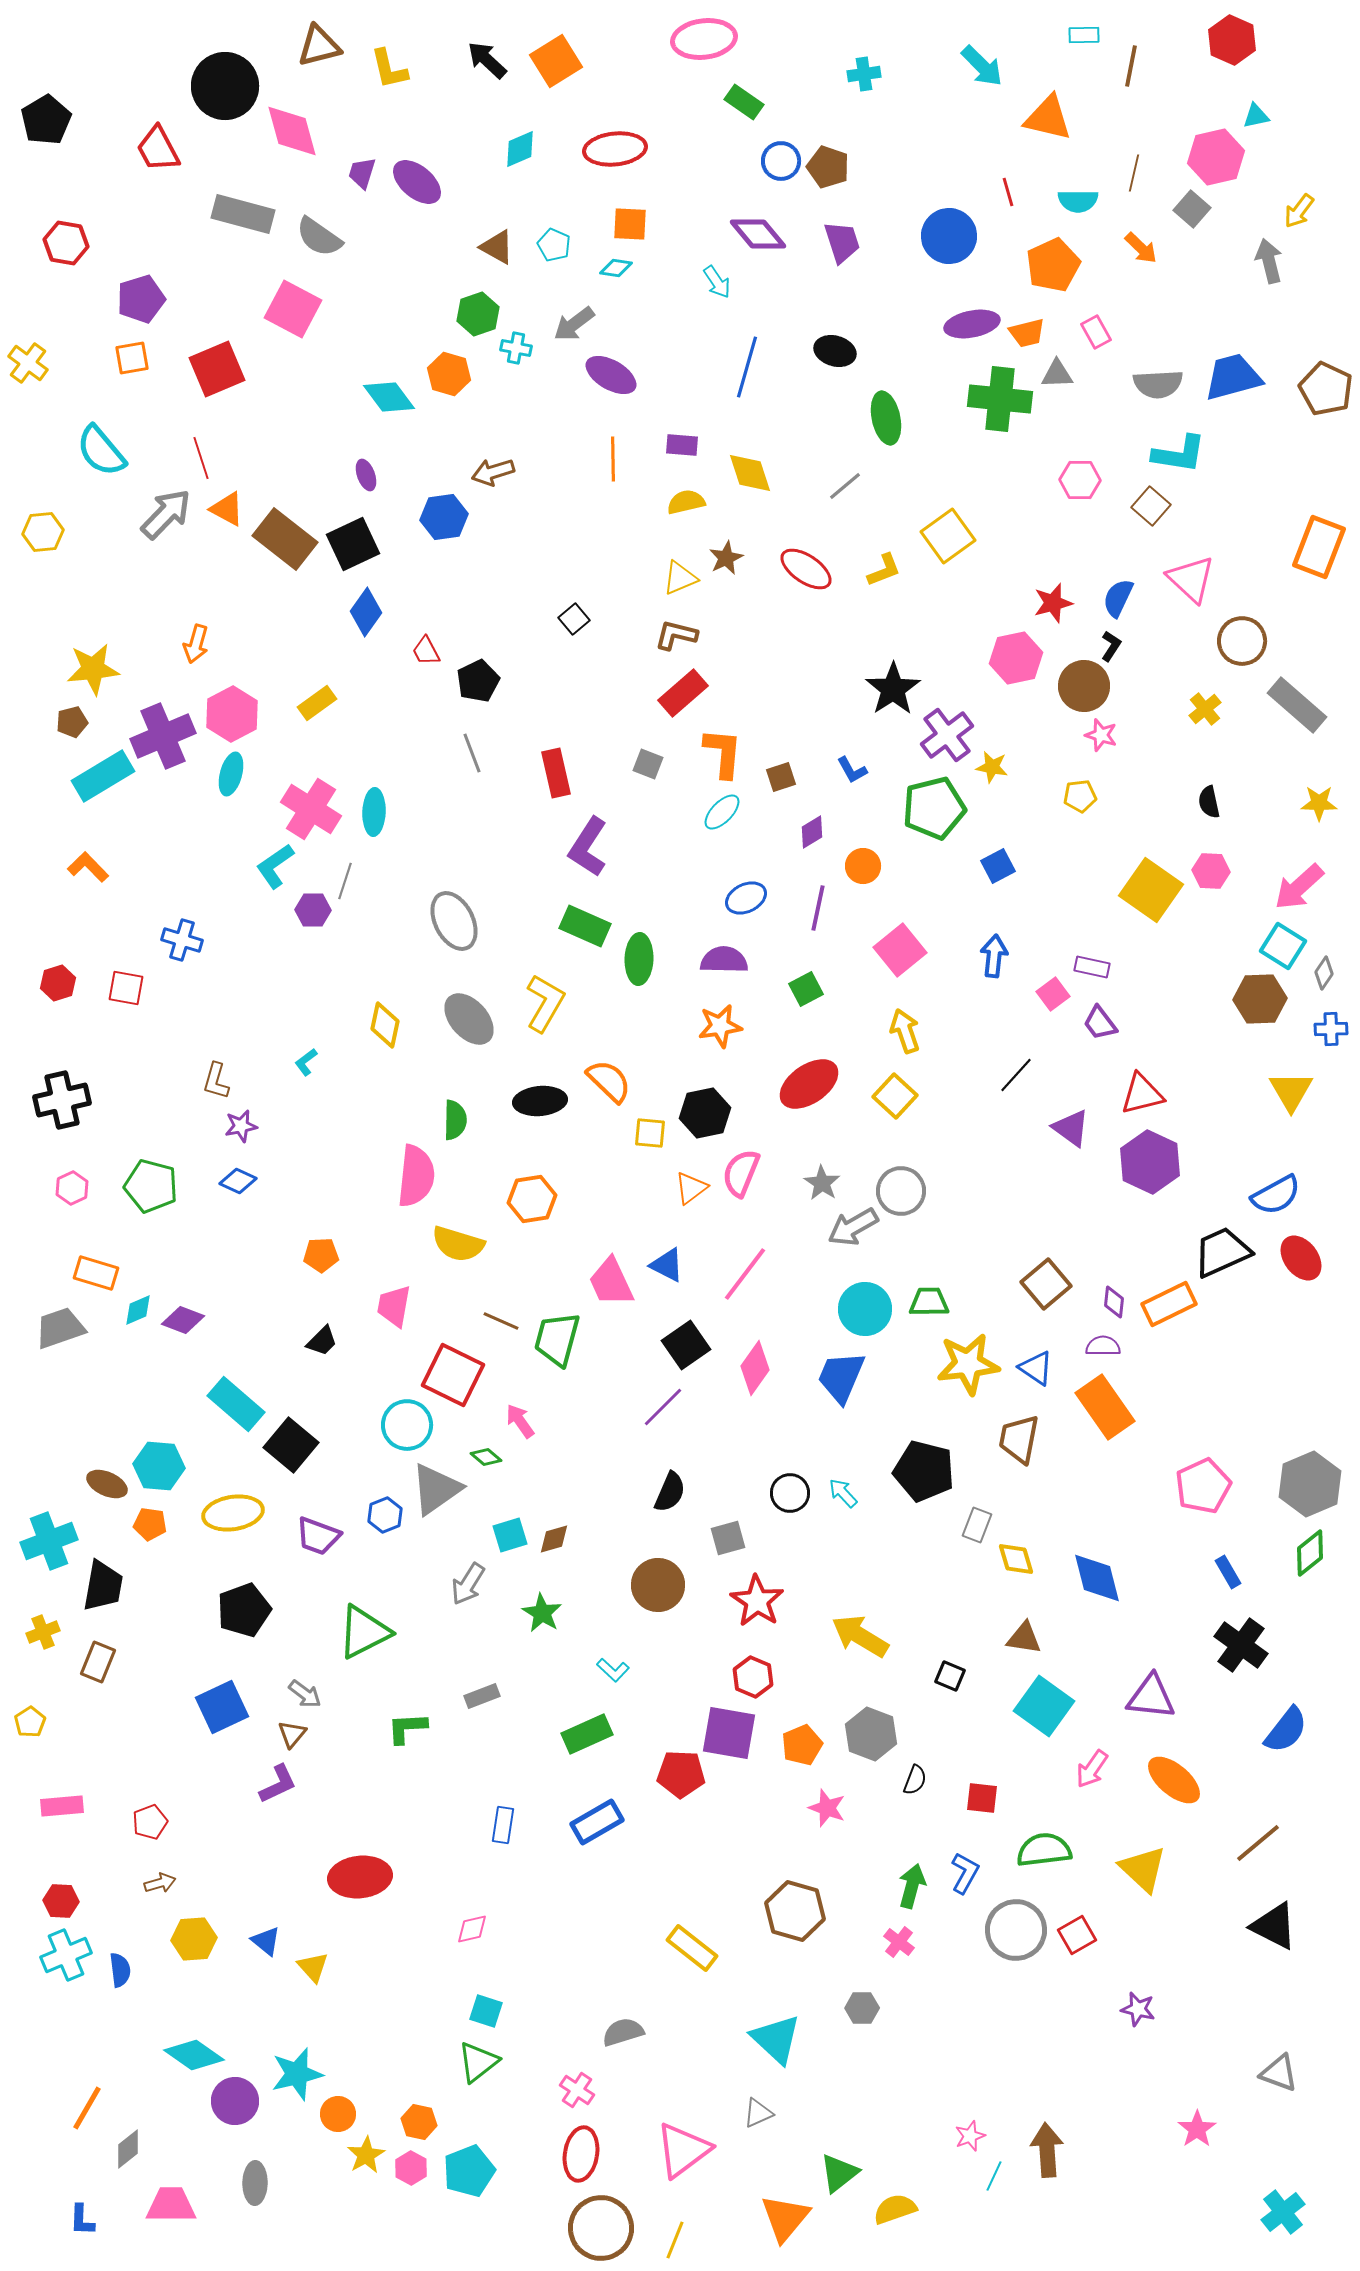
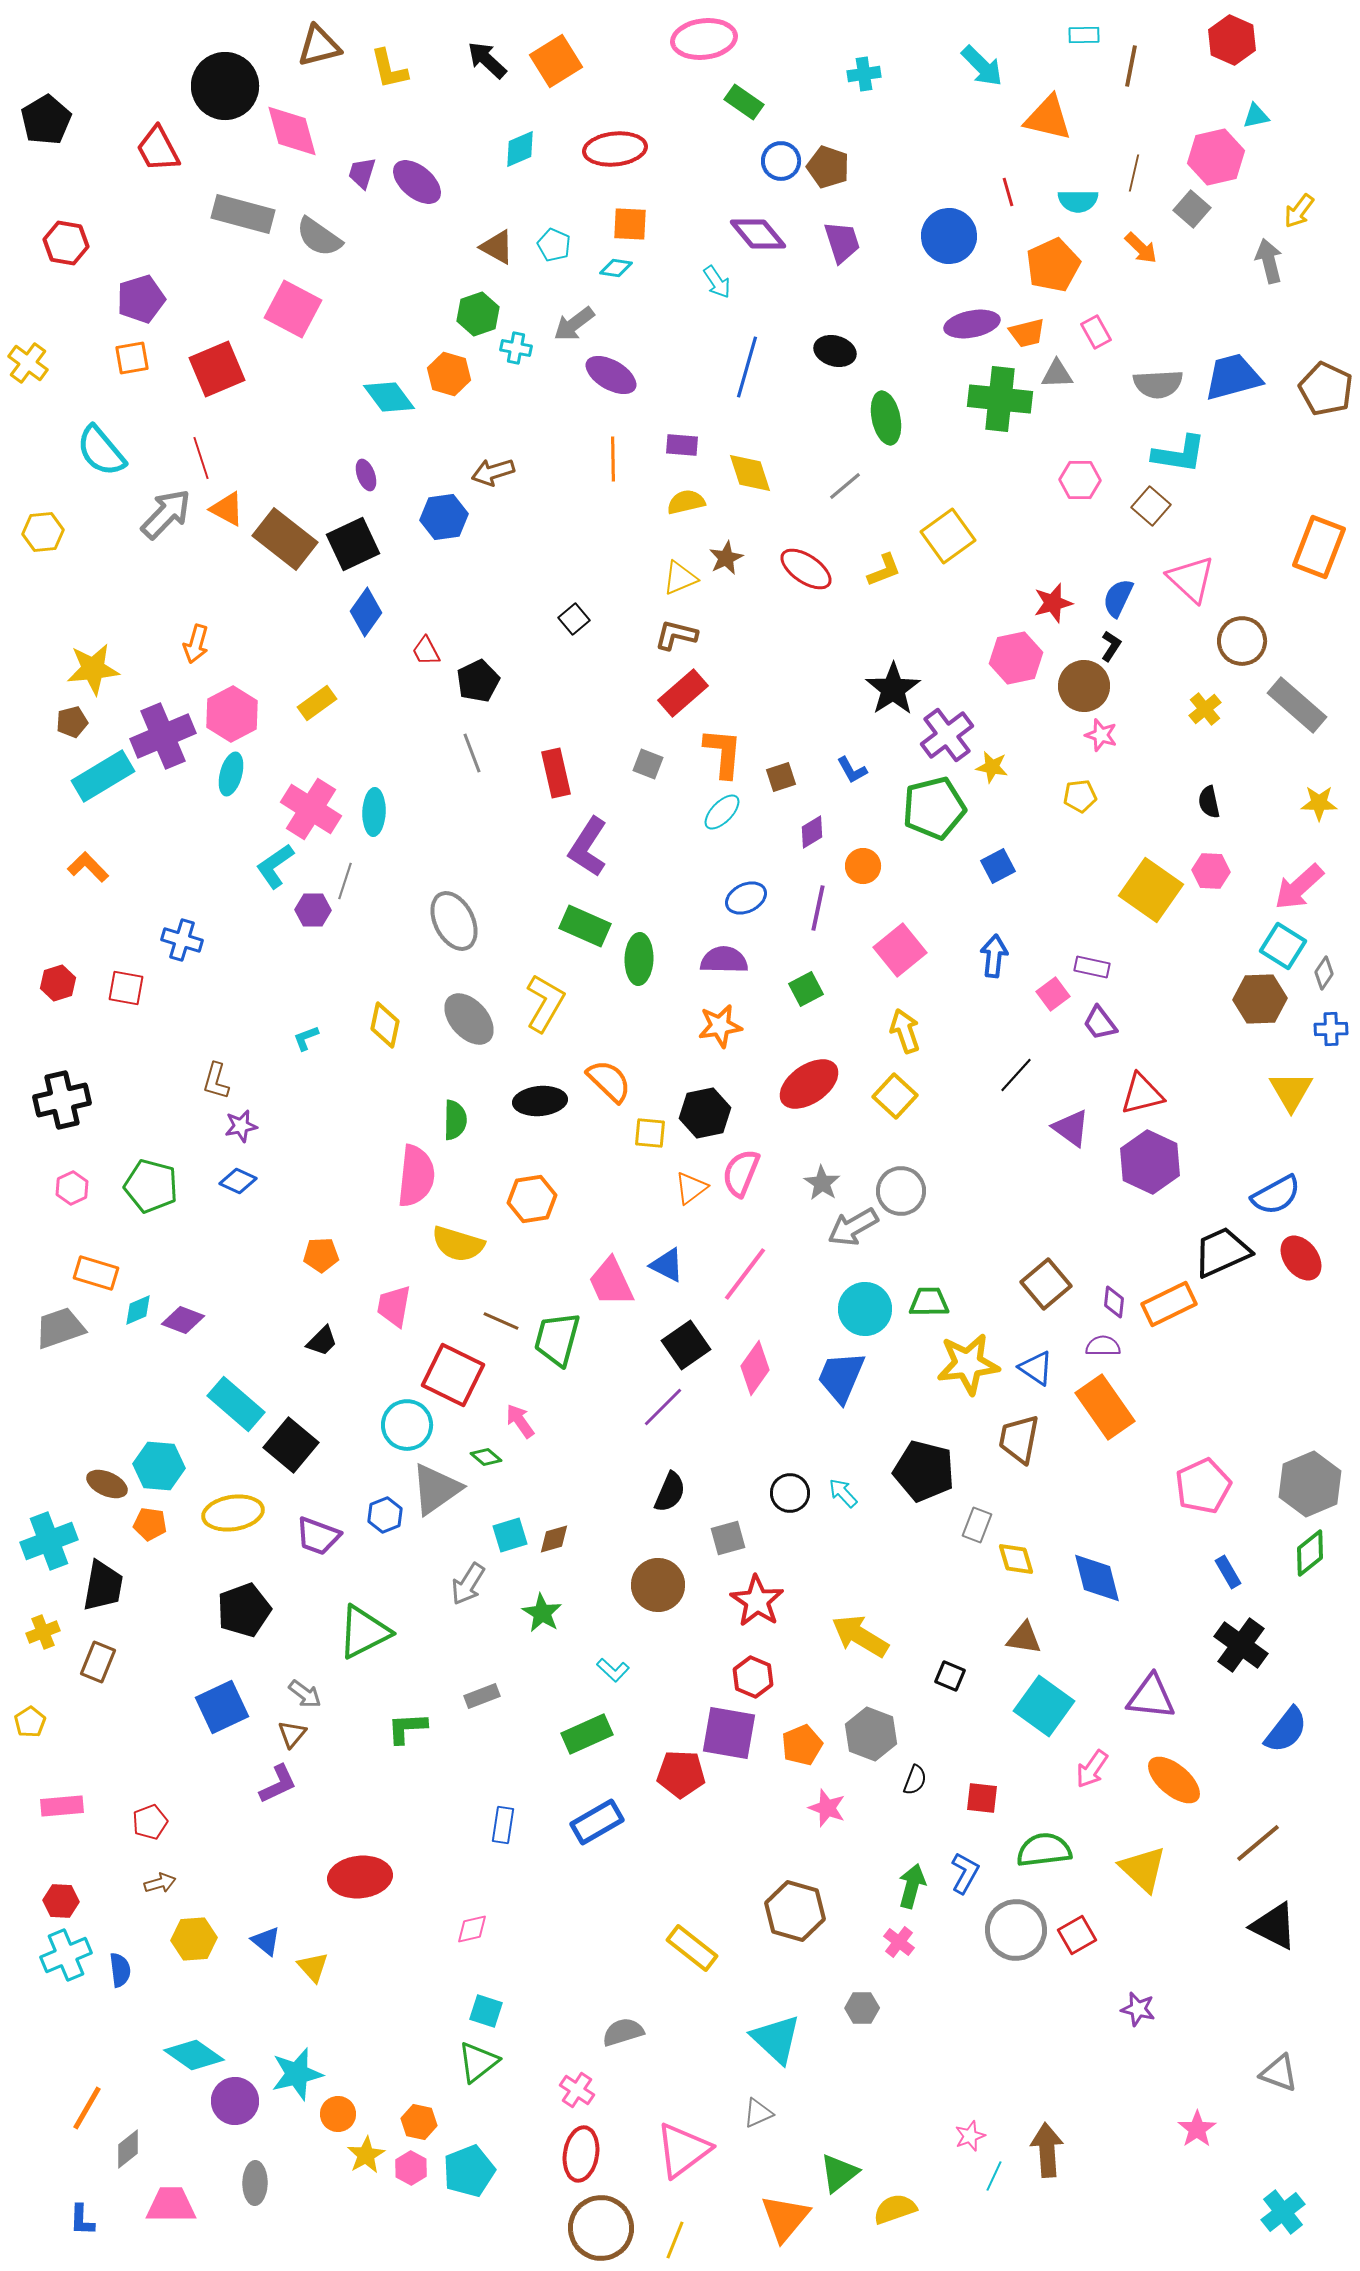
cyan L-shape at (306, 1062): moved 24 px up; rotated 16 degrees clockwise
